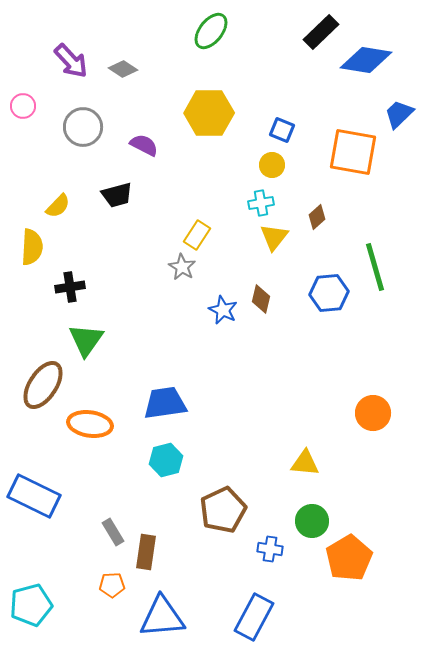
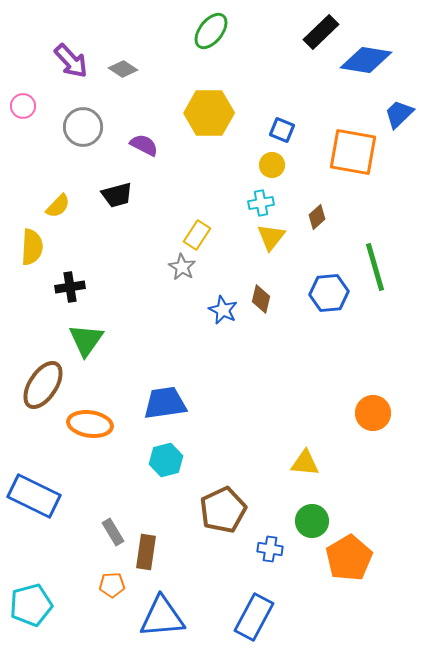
yellow triangle at (274, 237): moved 3 px left
